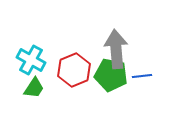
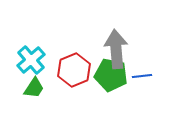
cyan cross: rotated 20 degrees clockwise
